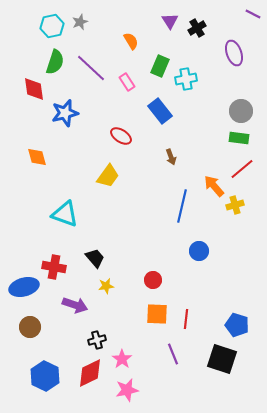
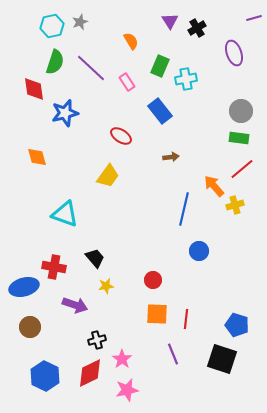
purple line at (253, 14): moved 1 px right, 4 px down; rotated 42 degrees counterclockwise
brown arrow at (171, 157): rotated 77 degrees counterclockwise
blue line at (182, 206): moved 2 px right, 3 px down
